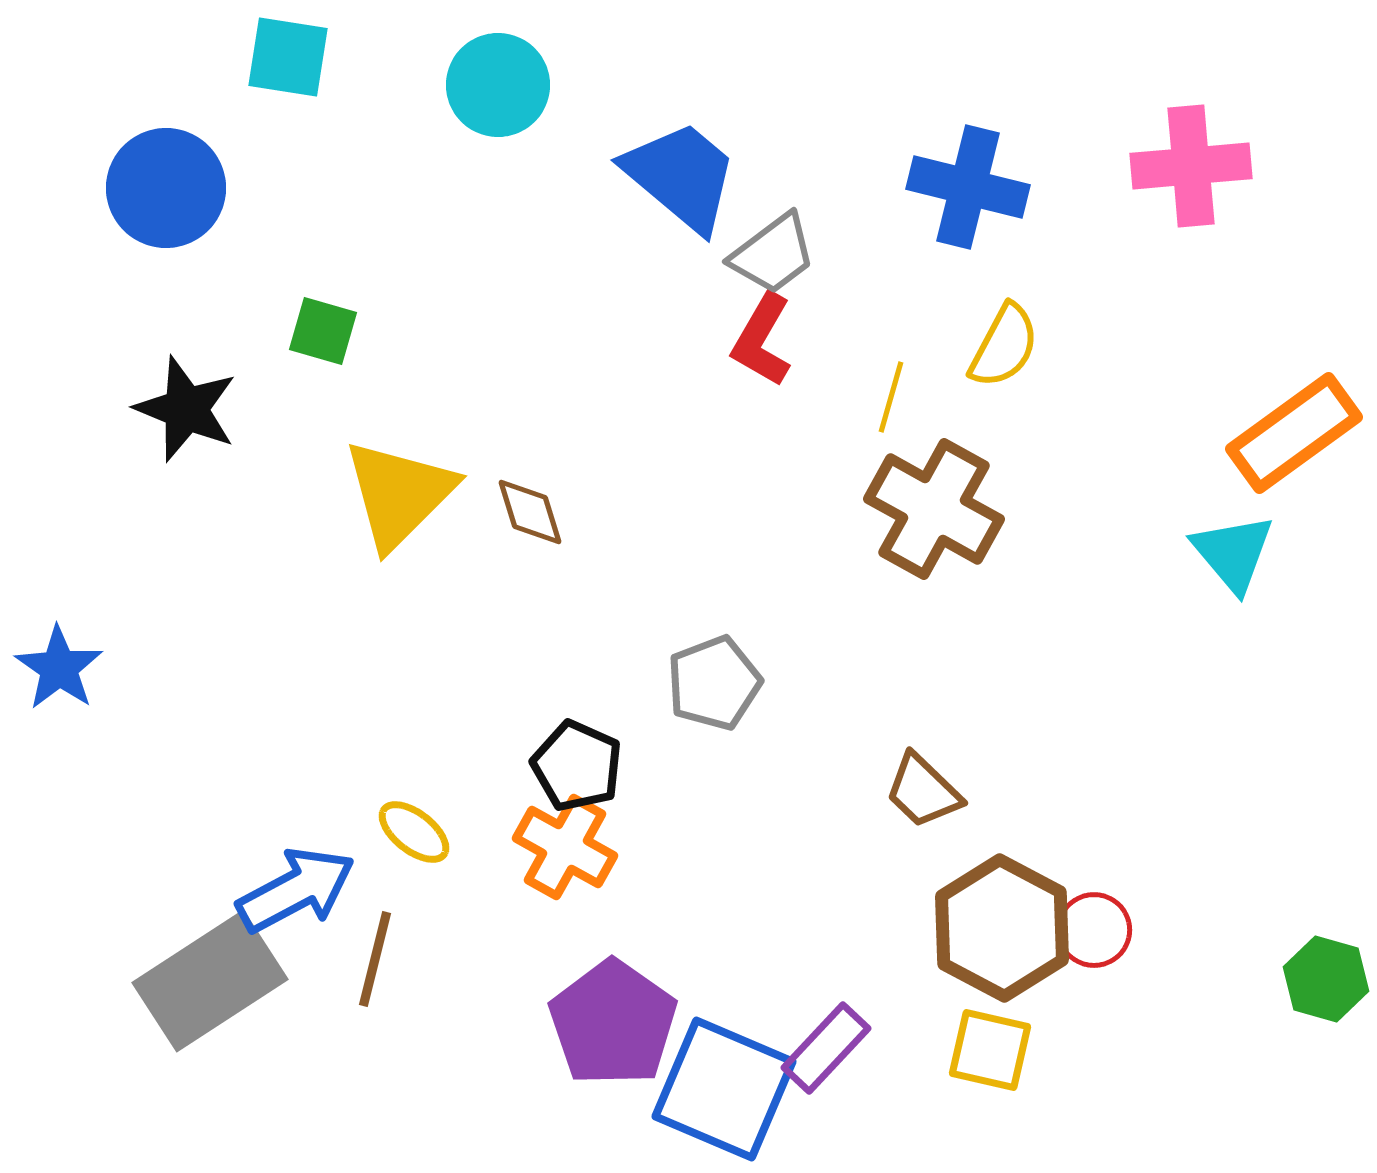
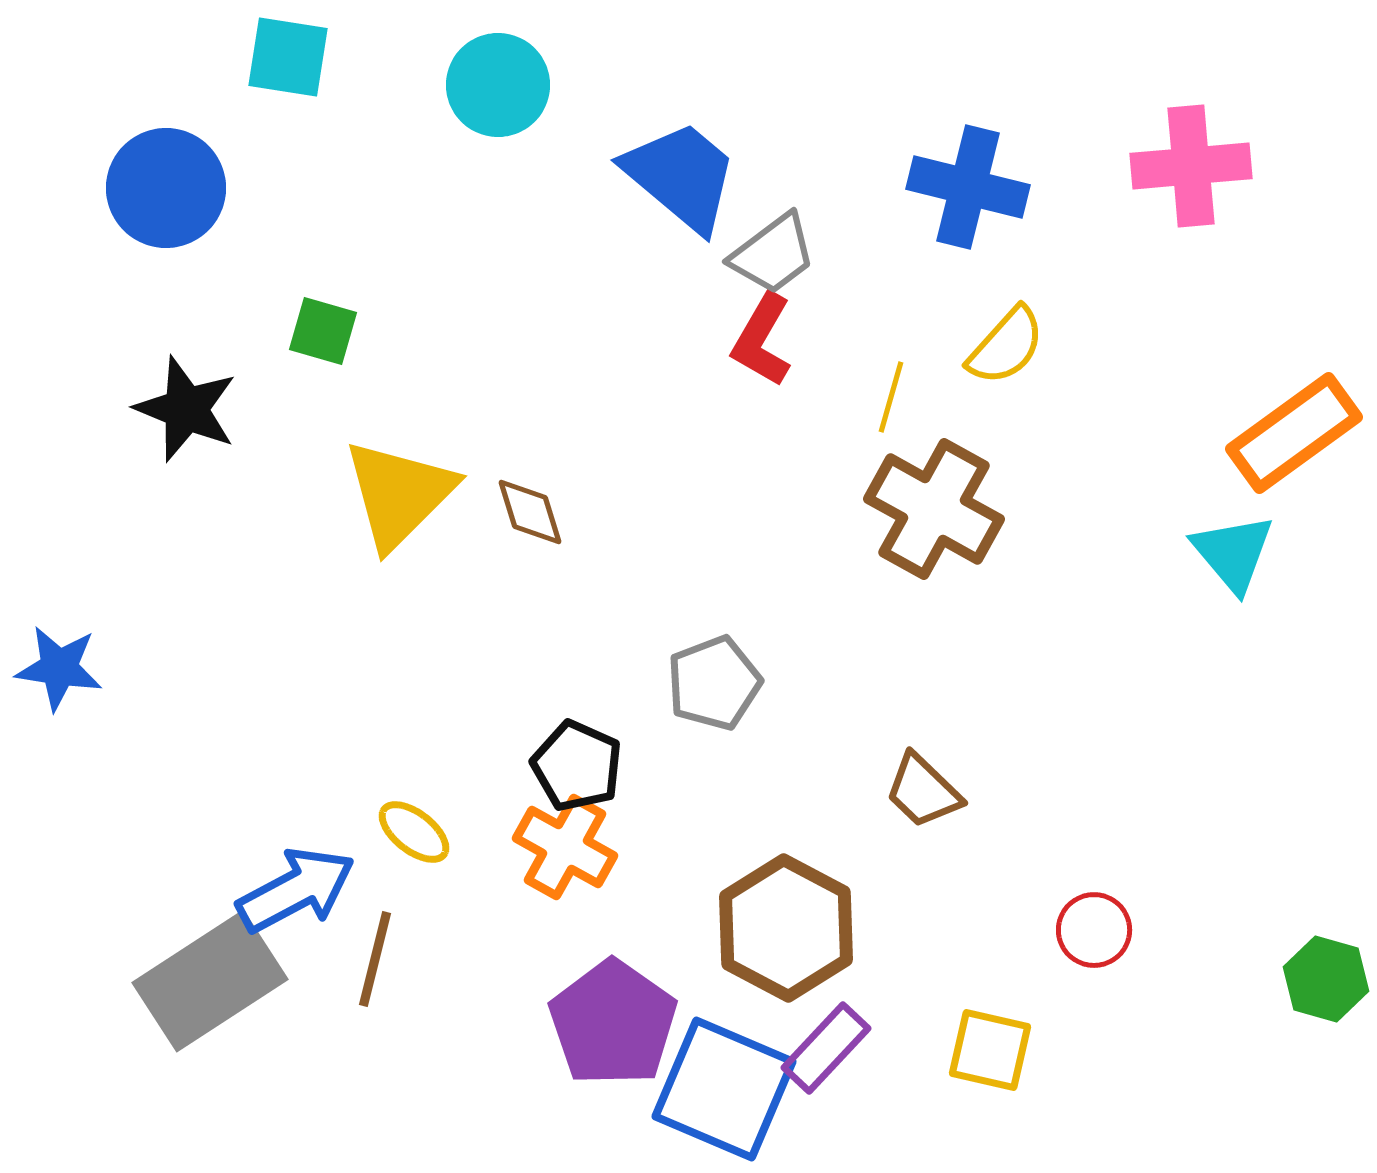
yellow semicircle: moved 2 px right; rotated 14 degrees clockwise
blue star: rotated 26 degrees counterclockwise
brown hexagon: moved 216 px left
